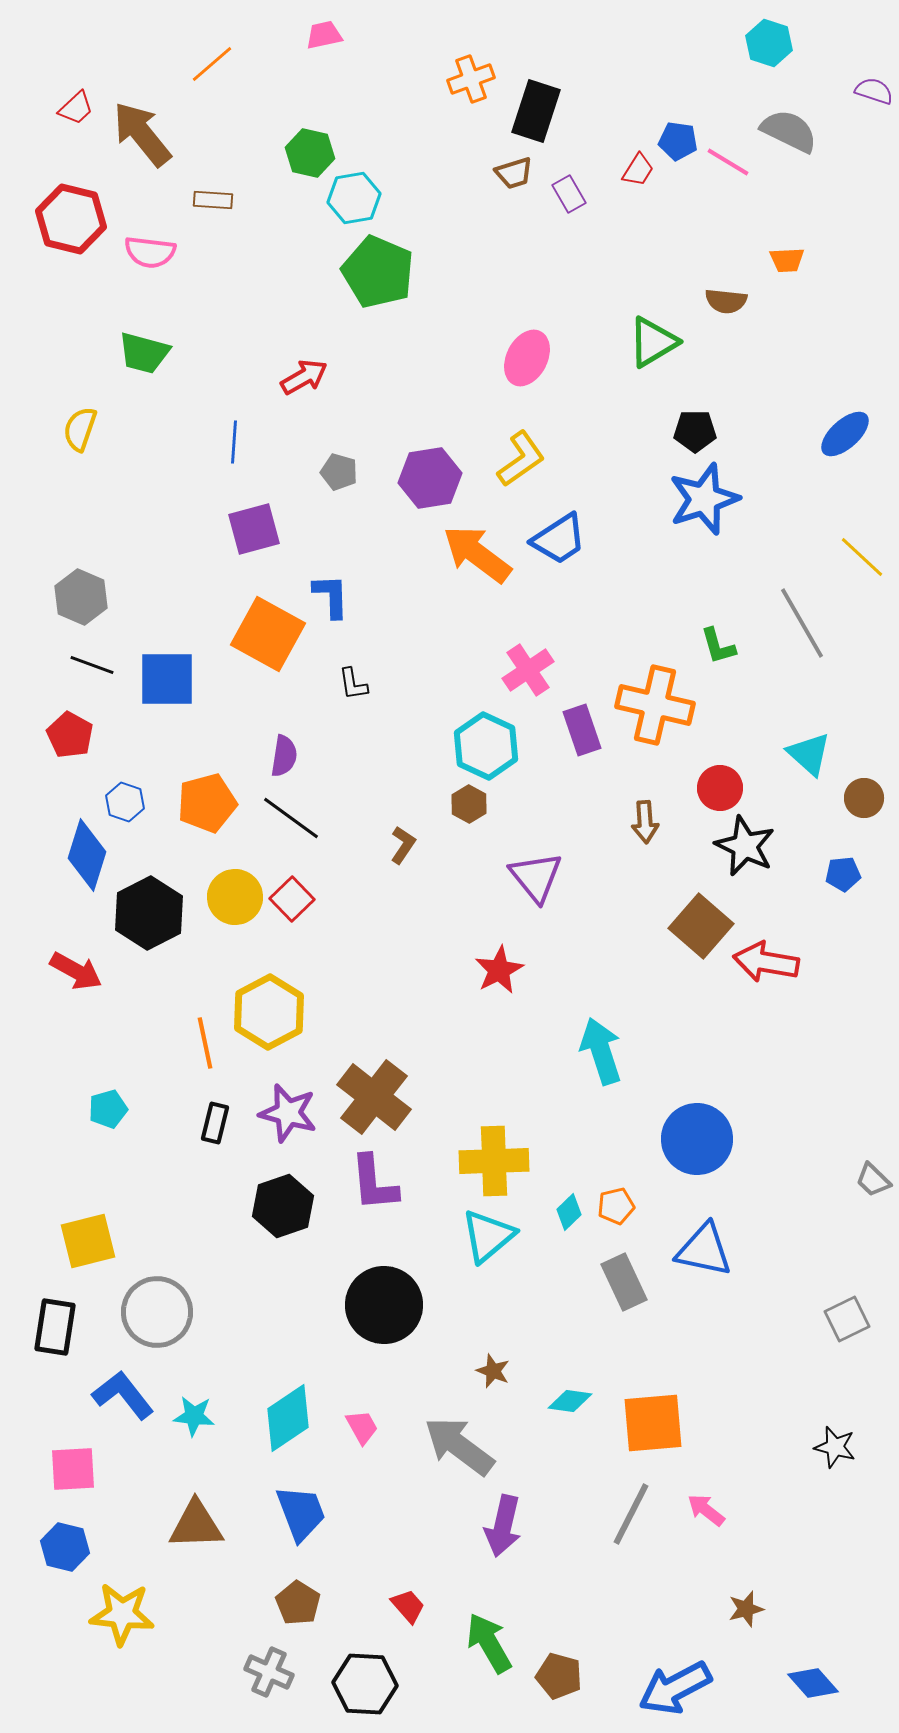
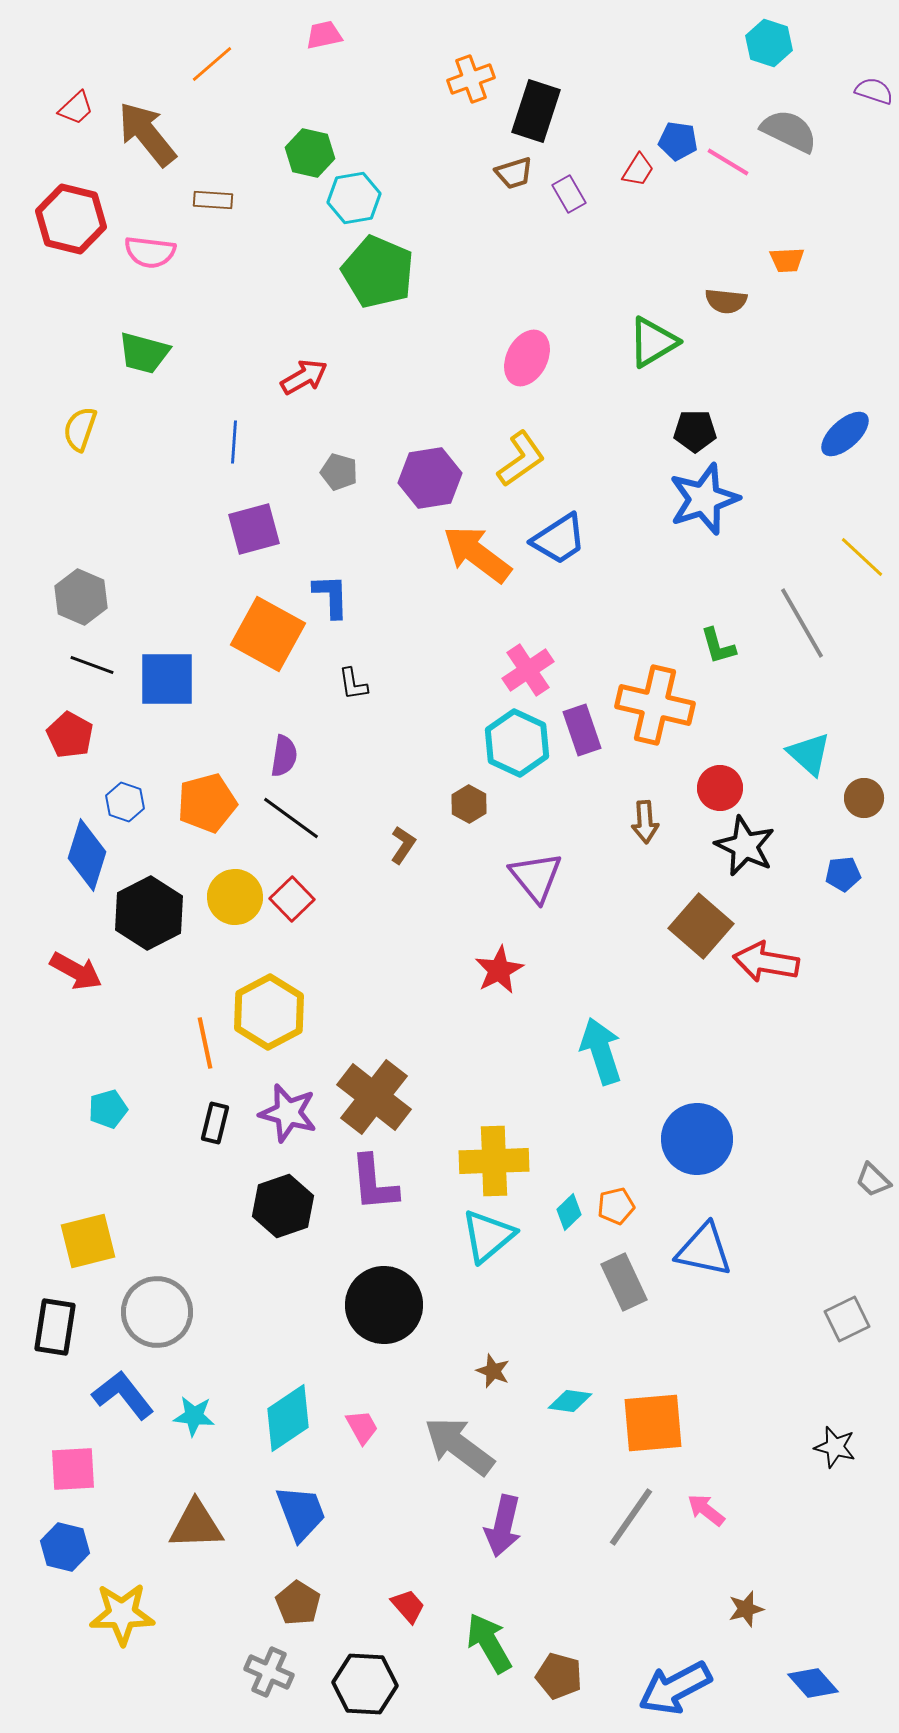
brown arrow at (142, 134): moved 5 px right
cyan hexagon at (486, 746): moved 31 px right, 3 px up
gray line at (631, 1514): moved 3 px down; rotated 8 degrees clockwise
yellow star at (122, 1614): rotated 6 degrees counterclockwise
